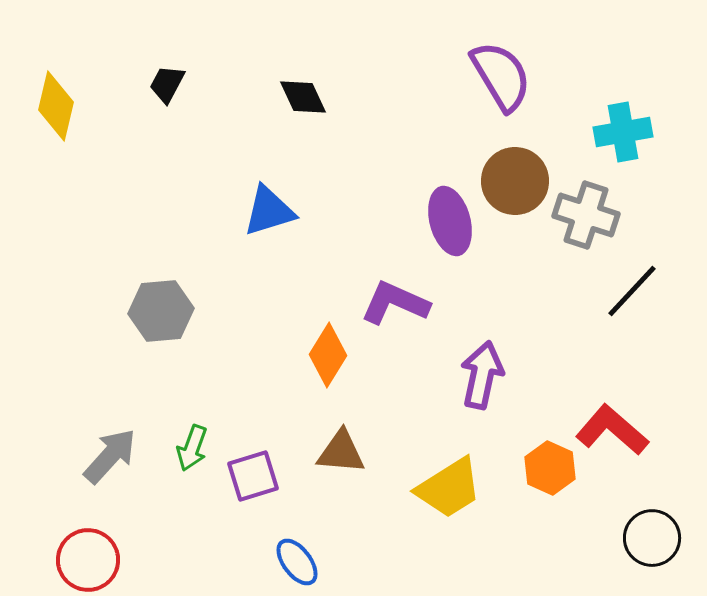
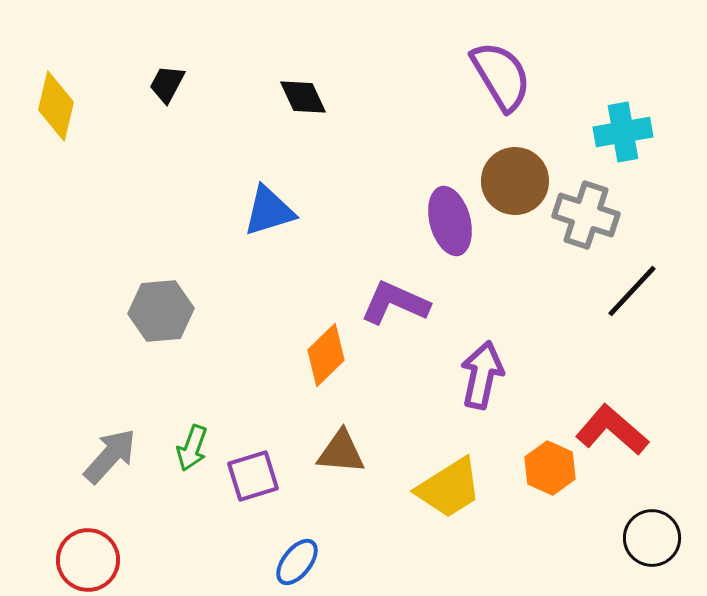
orange diamond: moved 2 px left; rotated 14 degrees clockwise
blue ellipse: rotated 75 degrees clockwise
